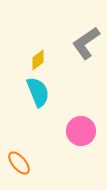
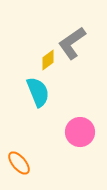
gray L-shape: moved 14 px left
yellow diamond: moved 10 px right
pink circle: moved 1 px left, 1 px down
